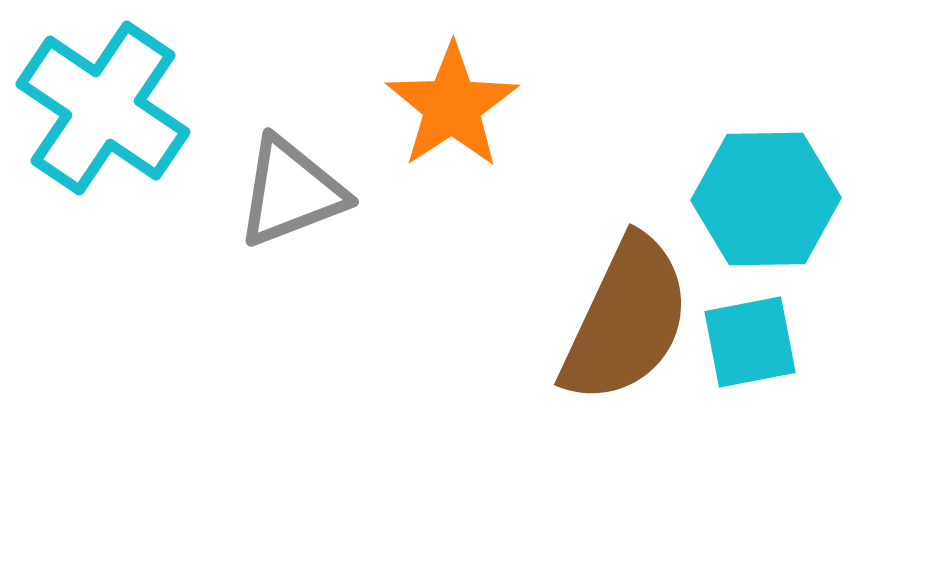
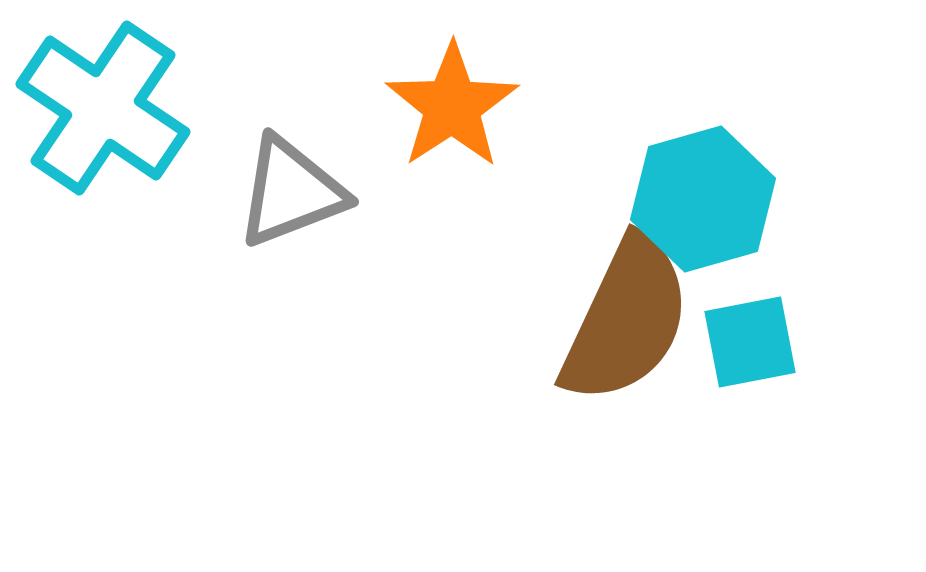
cyan hexagon: moved 63 px left; rotated 15 degrees counterclockwise
